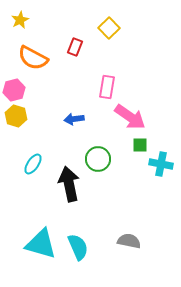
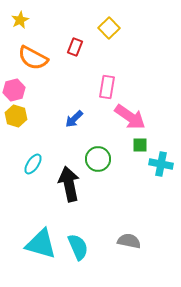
blue arrow: rotated 36 degrees counterclockwise
